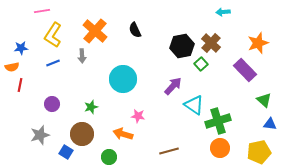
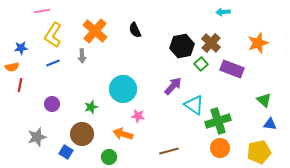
purple rectangle: moved 13 px left, 1 px up; rotated 25 degrees counterclockwise
cyan circle: moved 10 px down
gray star: moved 3 px left, 2 px down
